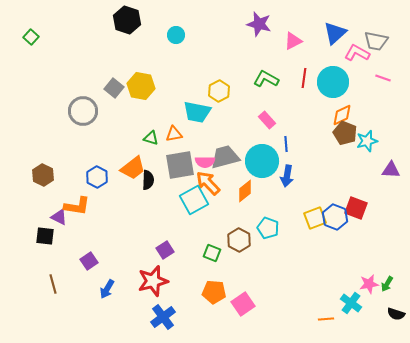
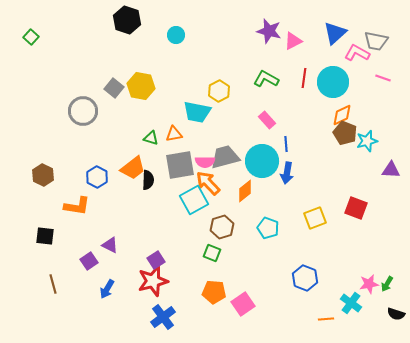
purple star at (259, 24): moved 10 px right, 7 px down
blue arrow at (287, 176): moved 3 px up
purple triangle at (59, 217): moved 51 px right, 28 px down
blue hexagon at (335, 217): moved 30 px left, 61 px down
brown hexagon at (239, 240): moved 17 px left, 13 px up; rotated 15 degrees clockwise
purple square at (165, 250): moved 9 px left, 10 px down
